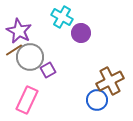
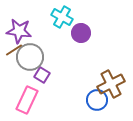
purple star: rotated 20 degrees counterclockwise
purple square: moved 6 px left, 5 px down; rotated 28 degrees counterclockwise
brown cross: moved 1 px right, 3 px down
